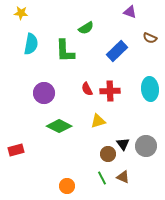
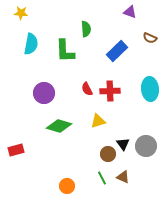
green semicircle: moved 1 px down; rotated 63 degrees counterclockwise
green diamond: rotated 10 degrees counterclockwise
